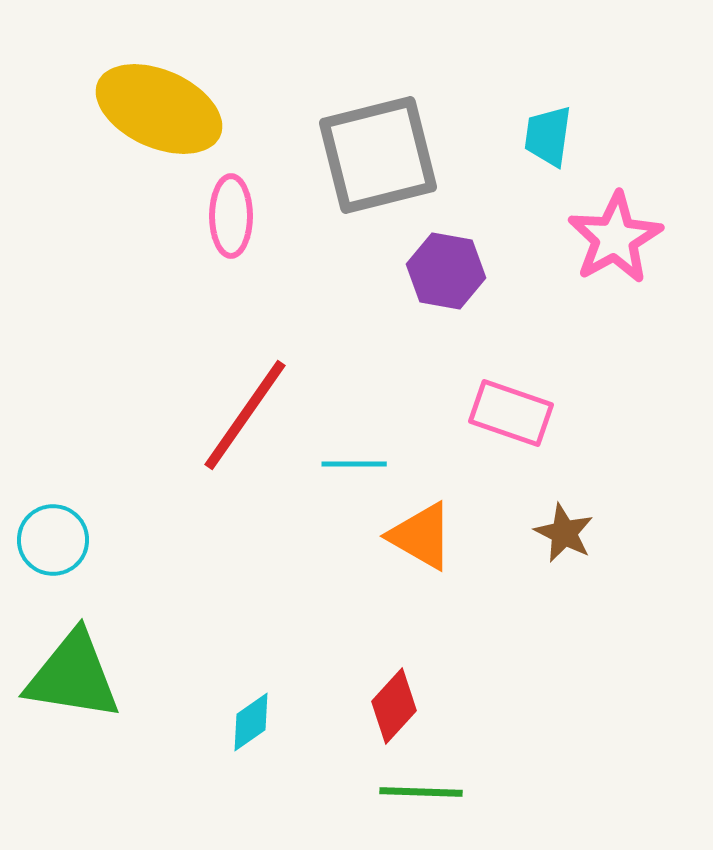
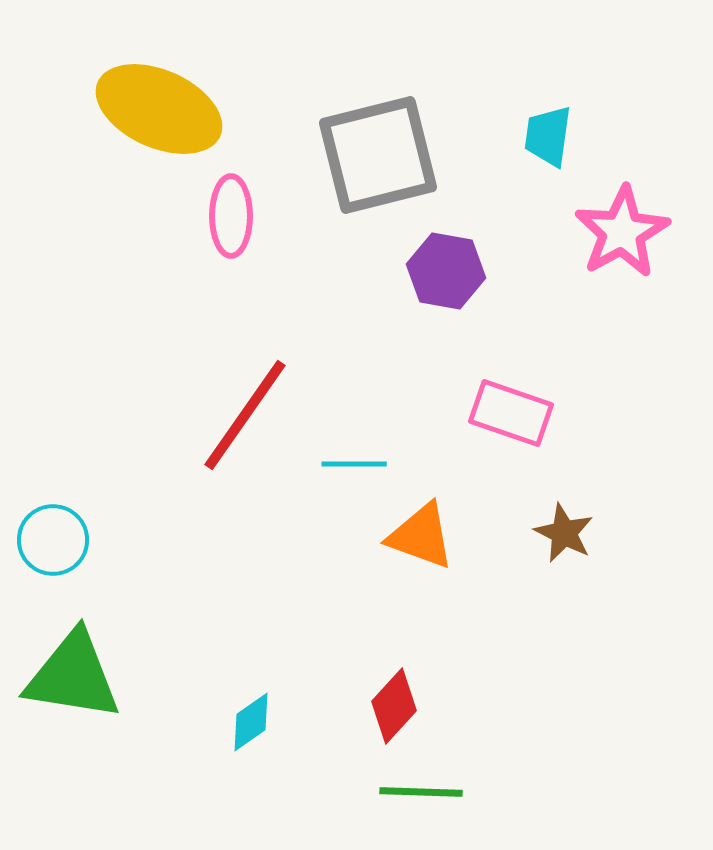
pink star: moved 7 px right, 6 px up
orange triangle: rotated 10 degrees counterclockwise
